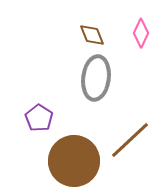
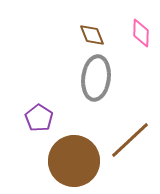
pink diamond: rotated 24 degrees counterclockwise
